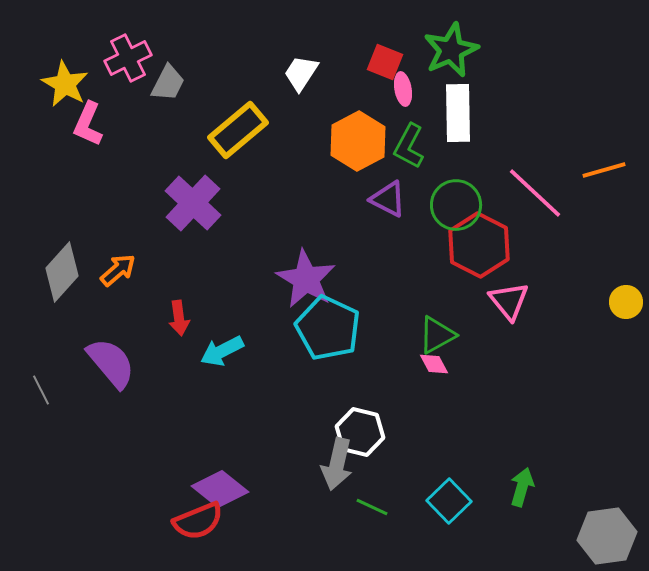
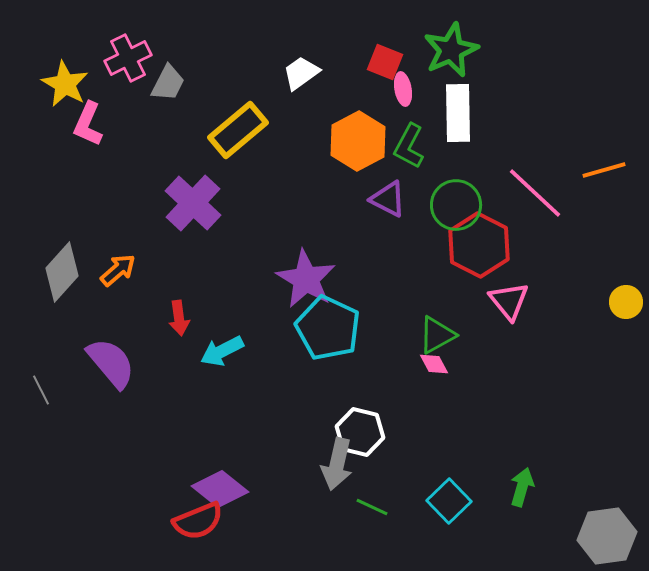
white trapezoid: rotated 21 degrees clockwise
